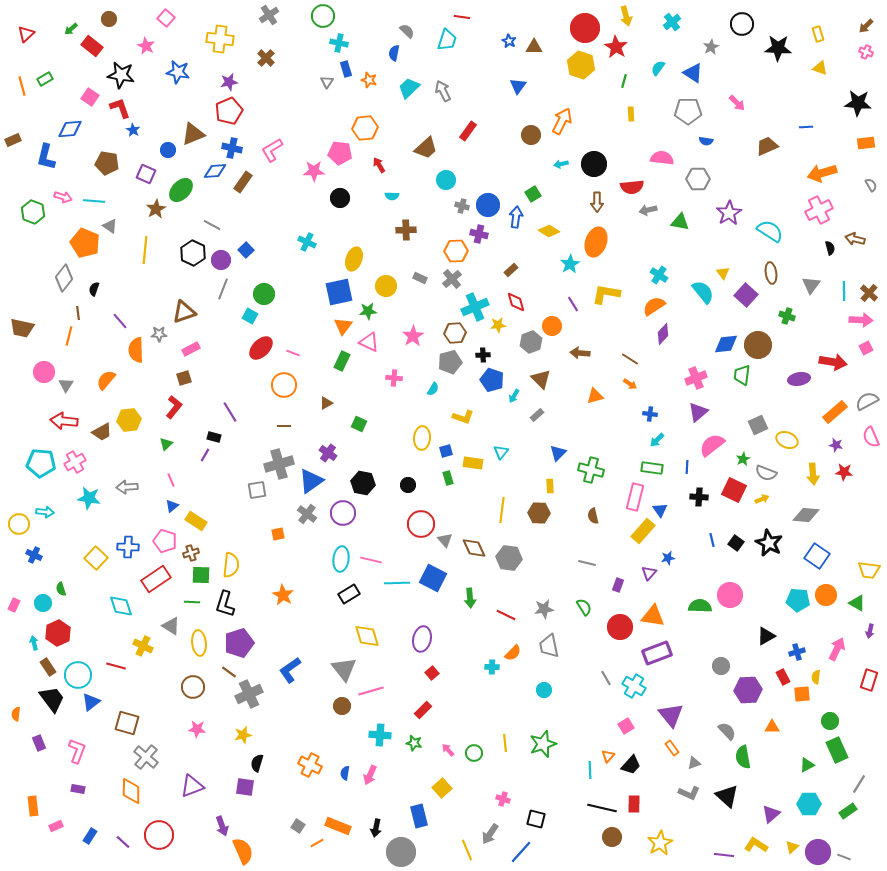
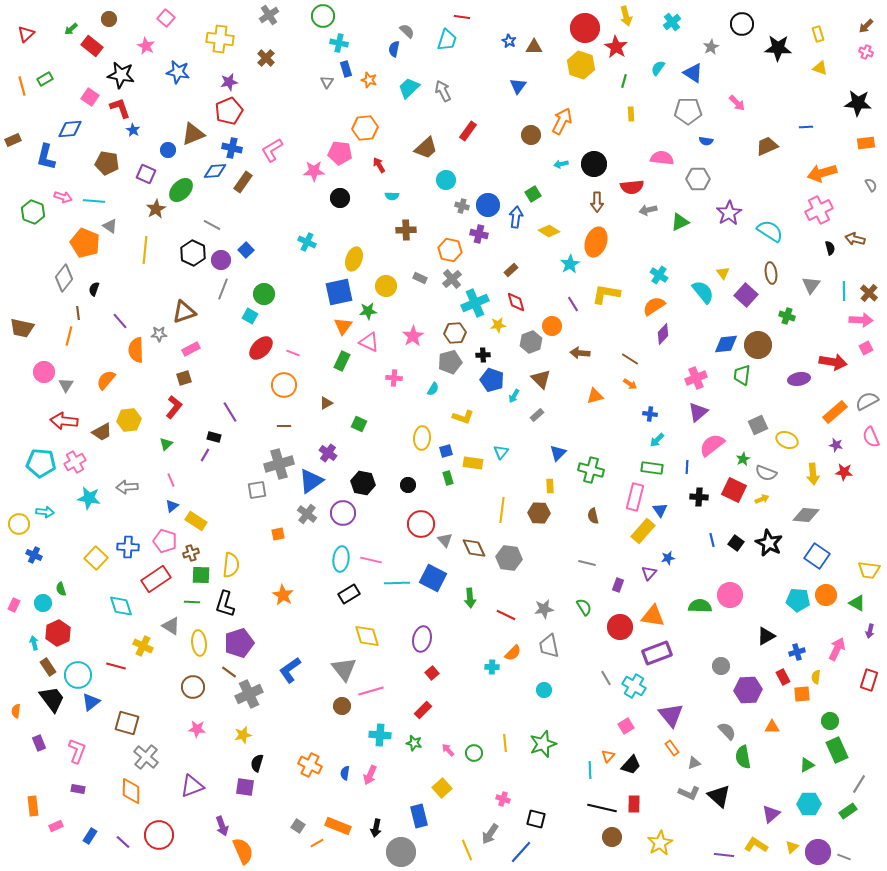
blue semicircle at (394, 53): moved 4 px up
green triangle at (680, 222): rotated 36 degrees counterclockwise
orange hexagon at (456, 251): moved 6 px left, 1 px up; rotated 15 degrees clockwise
cyan cross at (475, 307): moved 4 px up
orange semicircle at (16, 714): moved 3 px up
black triangle at (727, 796): moved 8 px left
